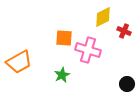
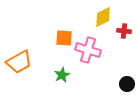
red cross: rotated 16 degrees counterclockwise
